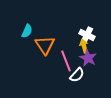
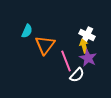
orange triangle: rotated 10 degrees clockwise
